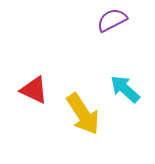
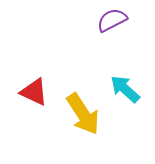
red triangle: moved 2 px down
